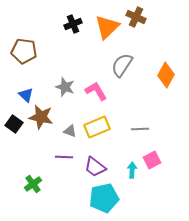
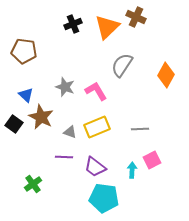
brown star: rotated 15 degrees clockwise
gray triangle: moved 1 px down
cyan pentagon: rotated 20 degrees clockwise
